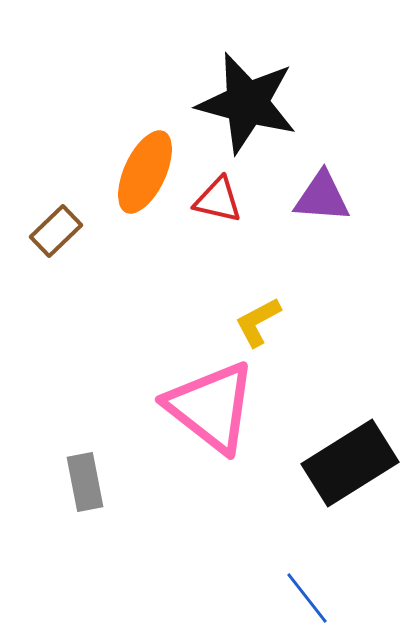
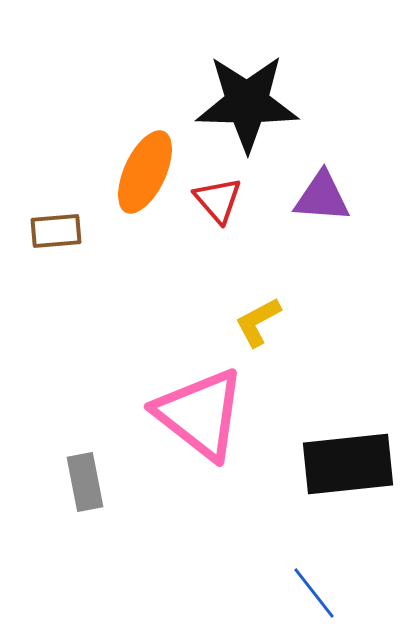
black star: rotated 14 degrees counterclockwise
red triangle: rotated 36 degrees clockwise
brown rectangle: rotated 39 degrees clockwise
pink triangle: moved 11 px left, 7 px down
black rectangle: moved 2 px left, 1 px down; rotated 26 degrees clockwise
blue line: moved 7 px right, 5 px up
